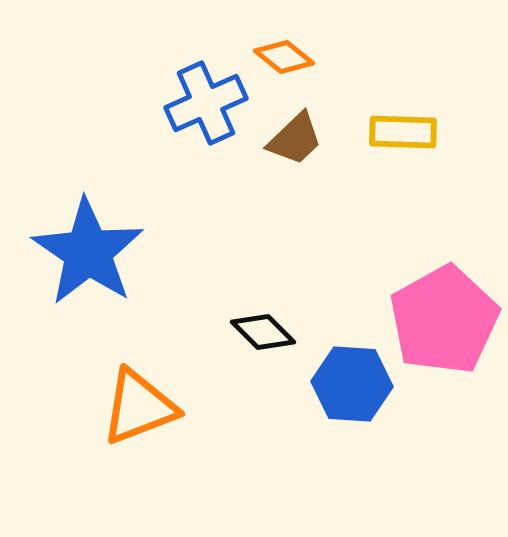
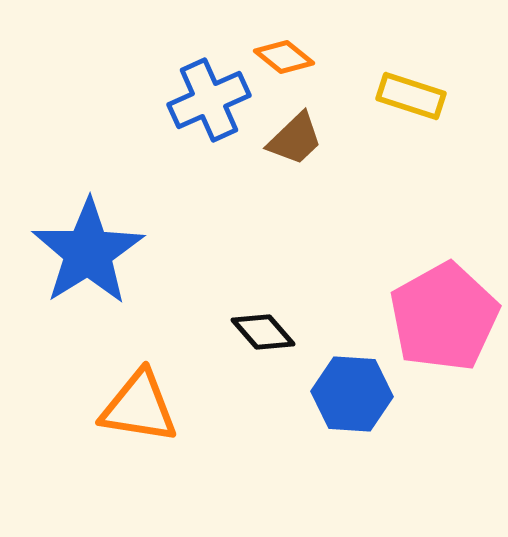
blue cross: moved 3 px right, 3 px up
yellow rectangle: moved 8 px right, 36 px up; rotated 16 degrees clockwise
blue star: rotated 6 degrees clockwise
pink pentagon: moved 3 px up
black diamond: rotated 4 degrees clockwise
blue hexagon: moved 10 px down
orange triangle: rotated 30 degrees clockwise
